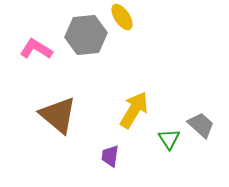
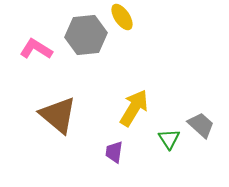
yellow arrow: moved 2 px up
purple trapezoid: moved 4 px right, 4 px up
